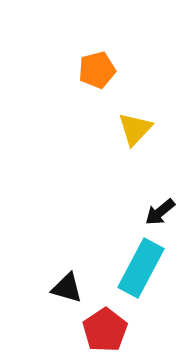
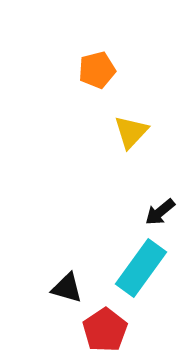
yellow triangle: moved 4 px left, 3 px down
cyan rectangle: rotated 8 degrees clockwise
